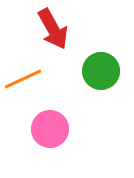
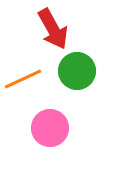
green circle: moved 24 px left
pink circle: moved 1 px up
